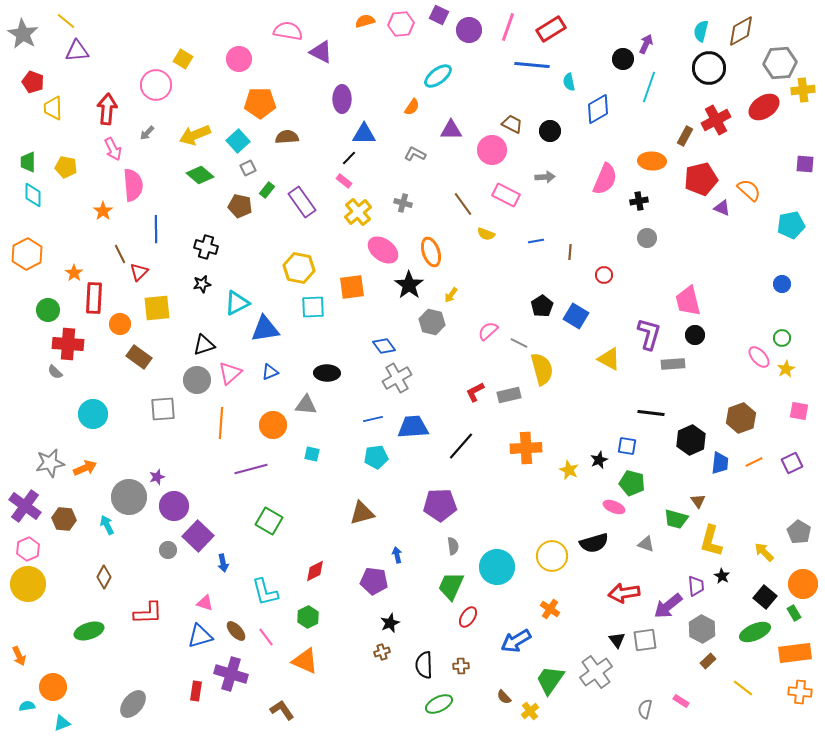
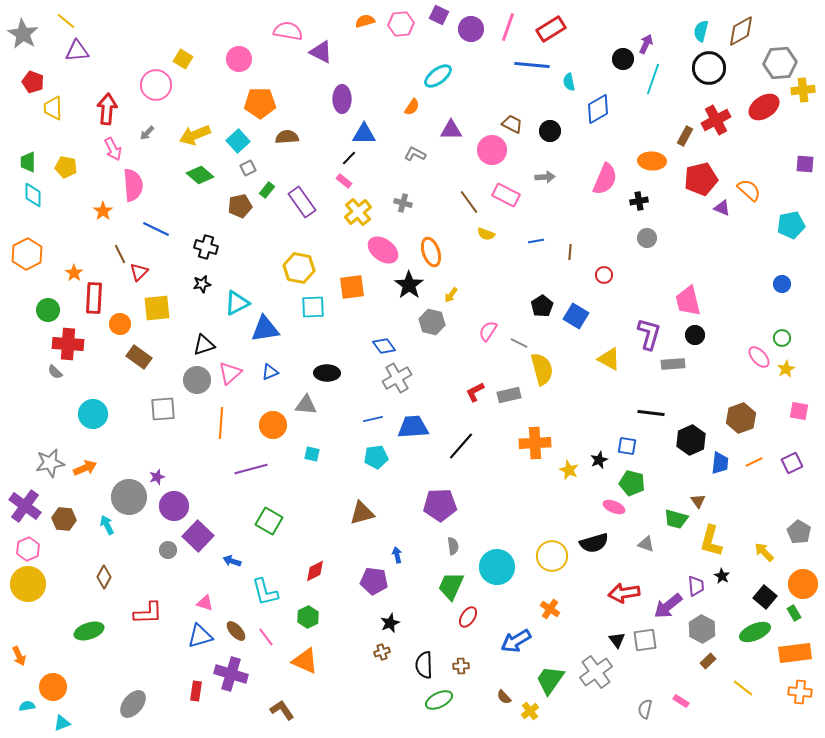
purple circle at (469, 30): moved 2 px right, 1 px up
cyan line at (649, 87): moved 4 px right, 8 px up
brown line at (463, 204): moved 6 px right, 2 px up
brown pentagon at (240, 206): rotated 25 degrees counterclockwise
blue line at (156, 229): rotated 64 degrees counterclockwise
pink semicircle at (488, 331): rotated 15 degrees counterclockwise
orange cross at (526, 448): moved 9 px right, 5 px up
blue arrow at (223, 563): moved 9 px right, 2 px up; rotated 120 degrees clockwise
green ellipse at (439, 704): moved 4 px up
